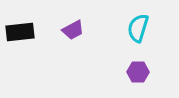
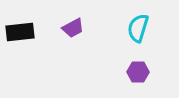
purple trapezoid: moved 2 px up
